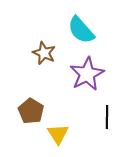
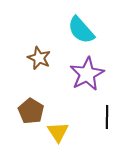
brown star: moved 5 px left, 5 px down
yellow triangle: moved 2 px up
